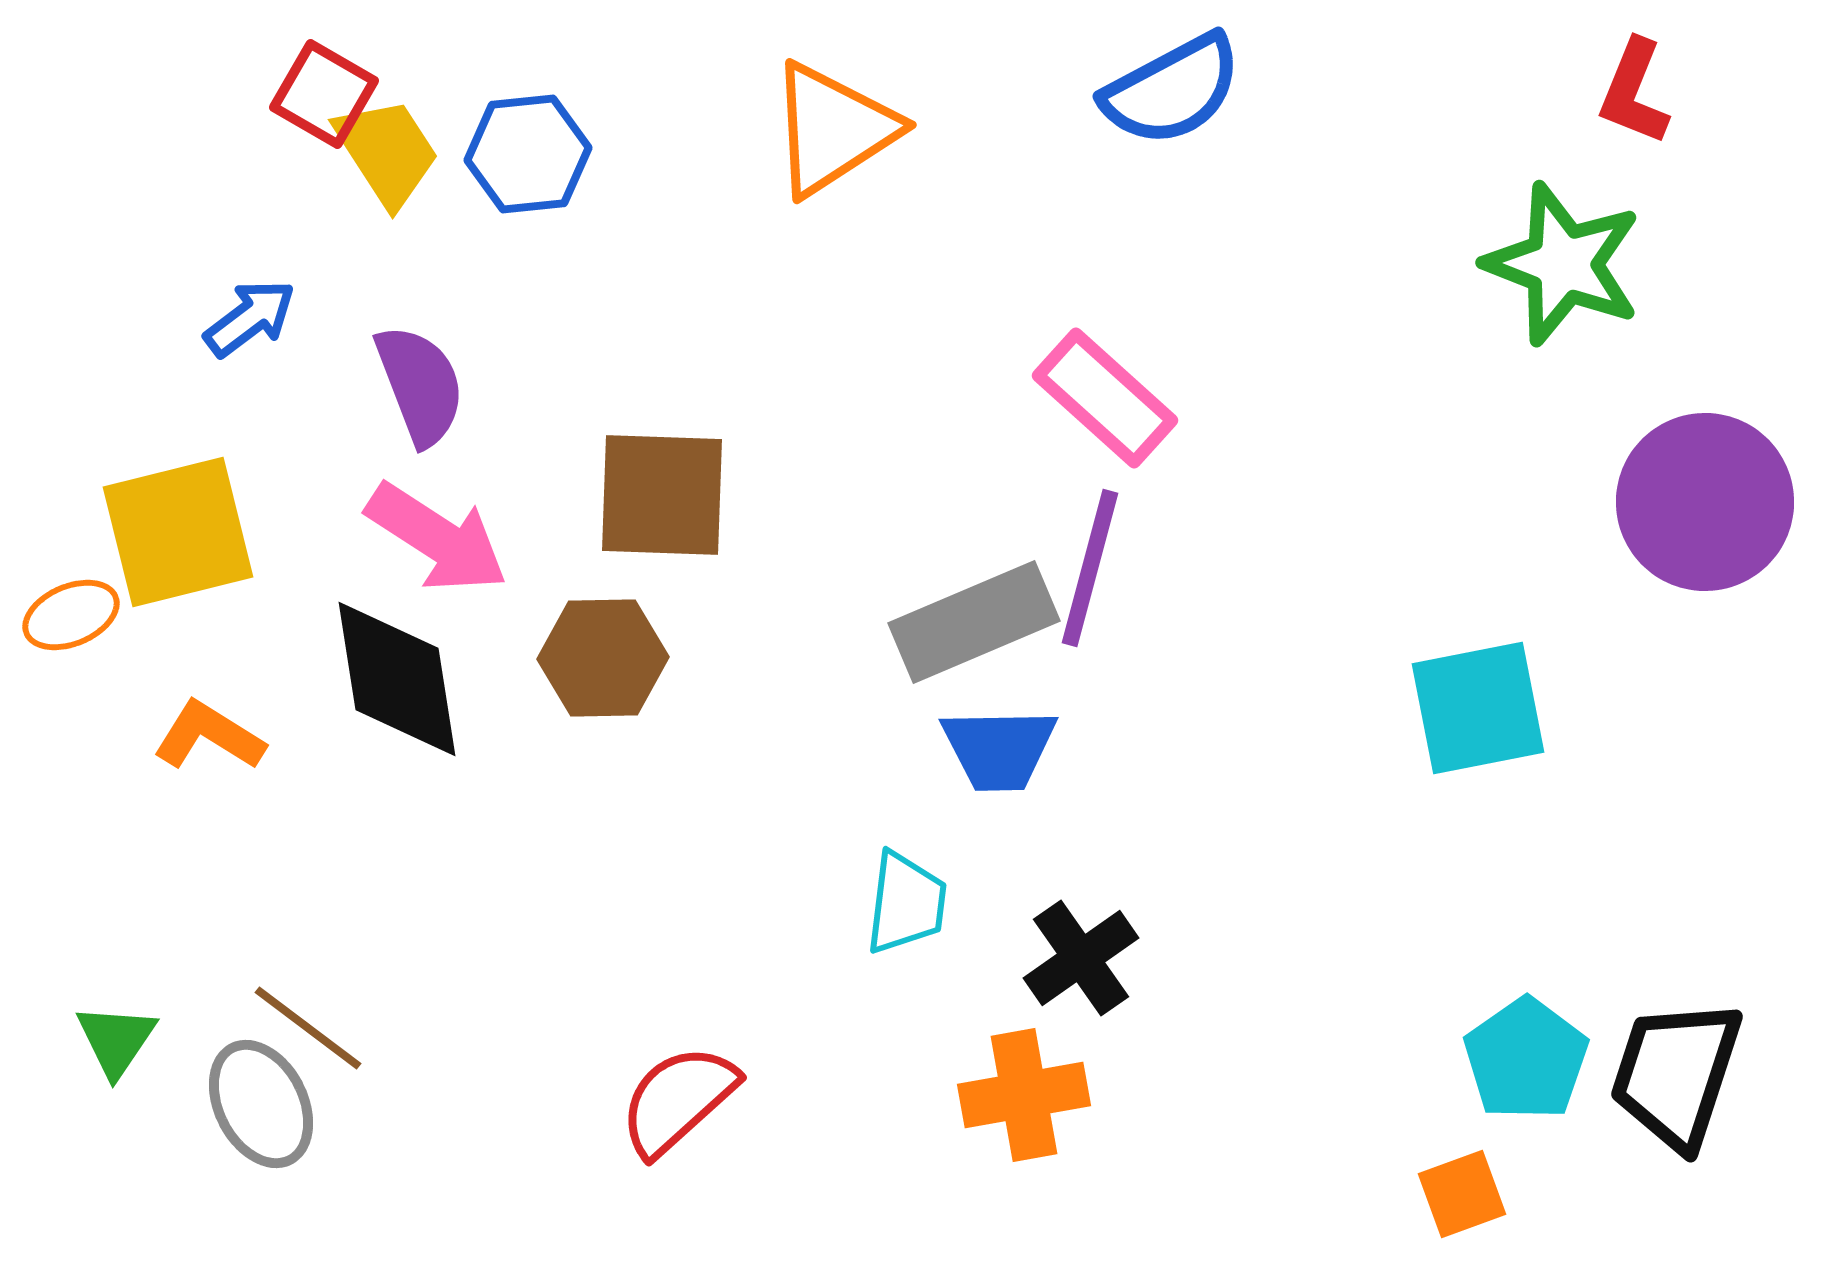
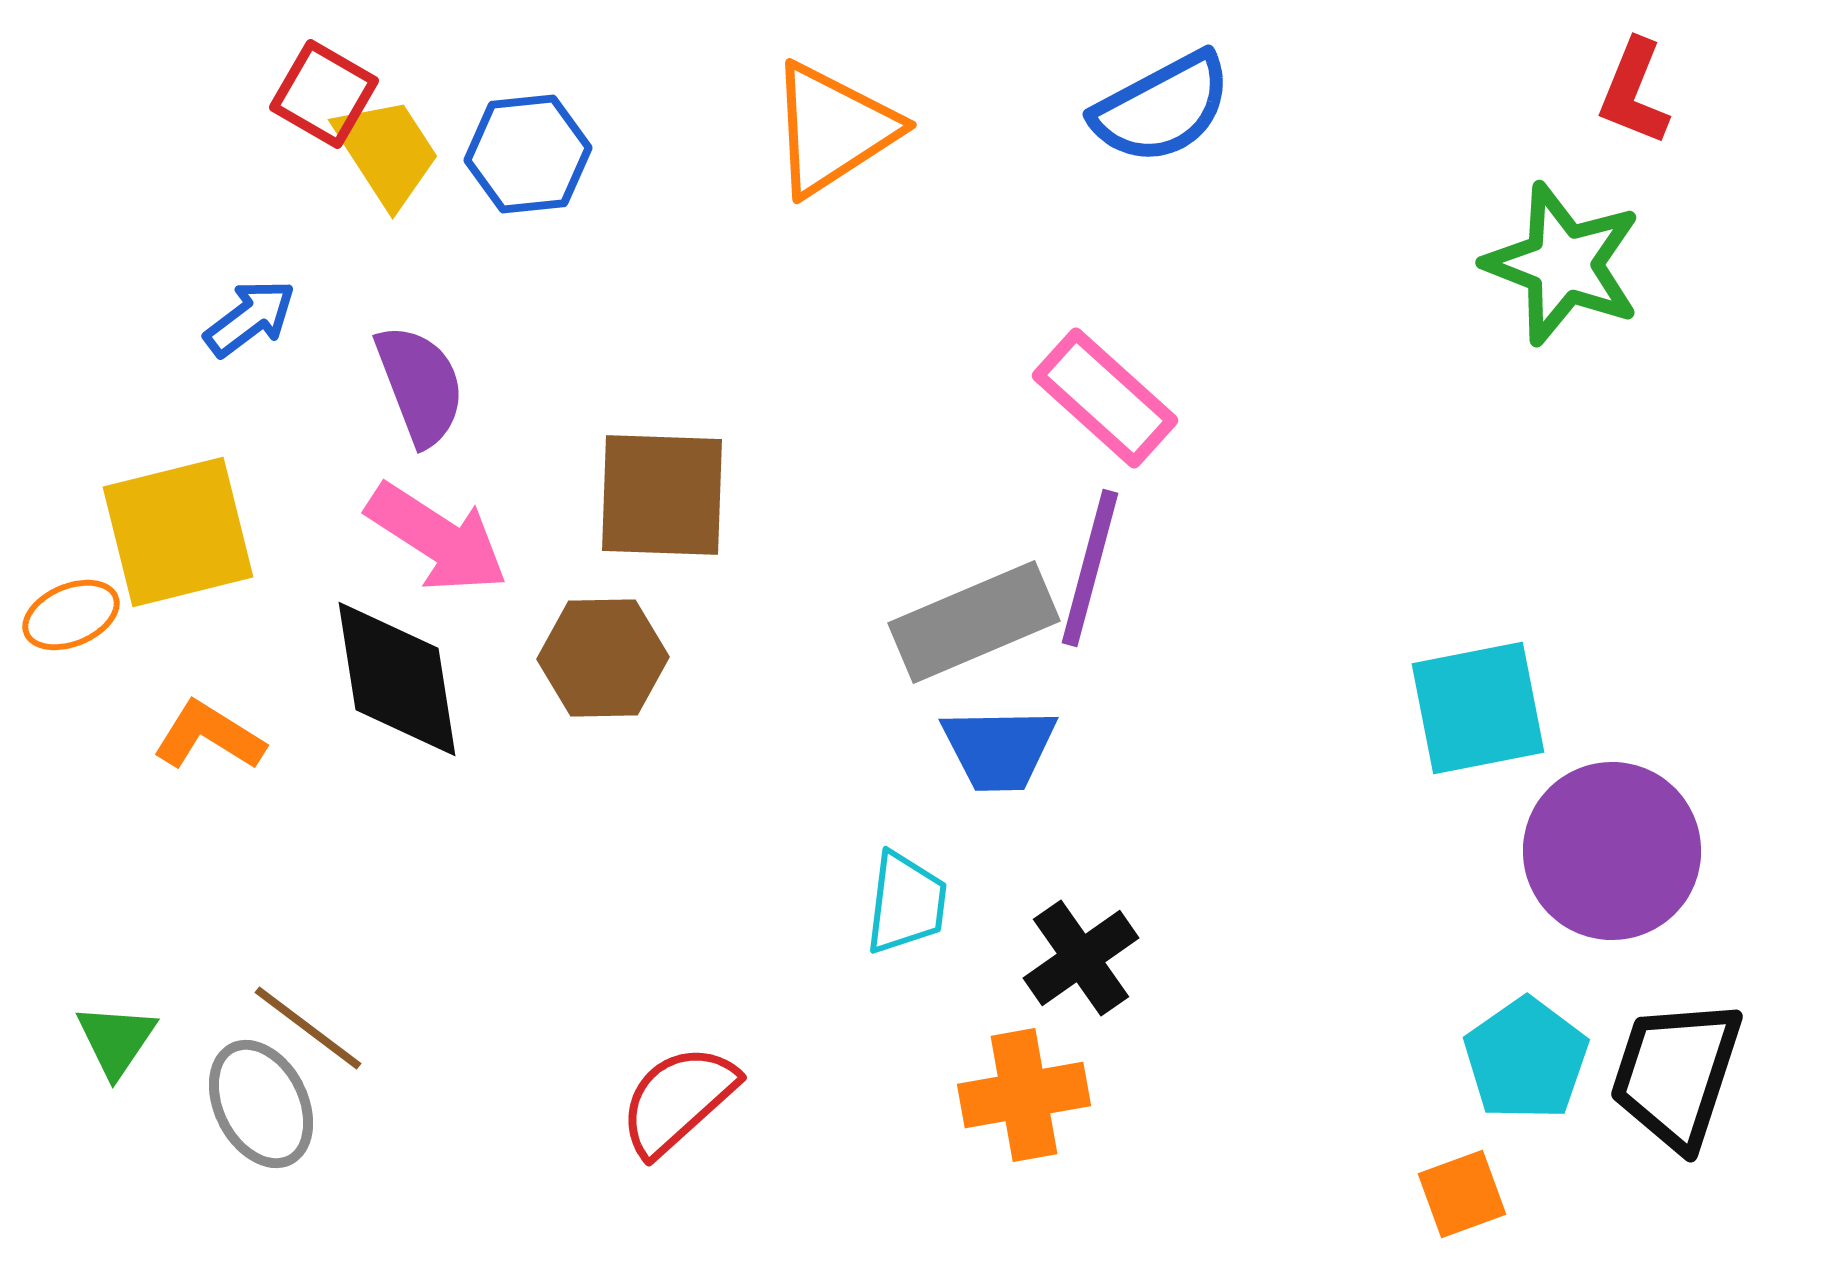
blue semicircle: moved 10 px left, 18 px down
purple circle: moved 93 px left, 349 px down
